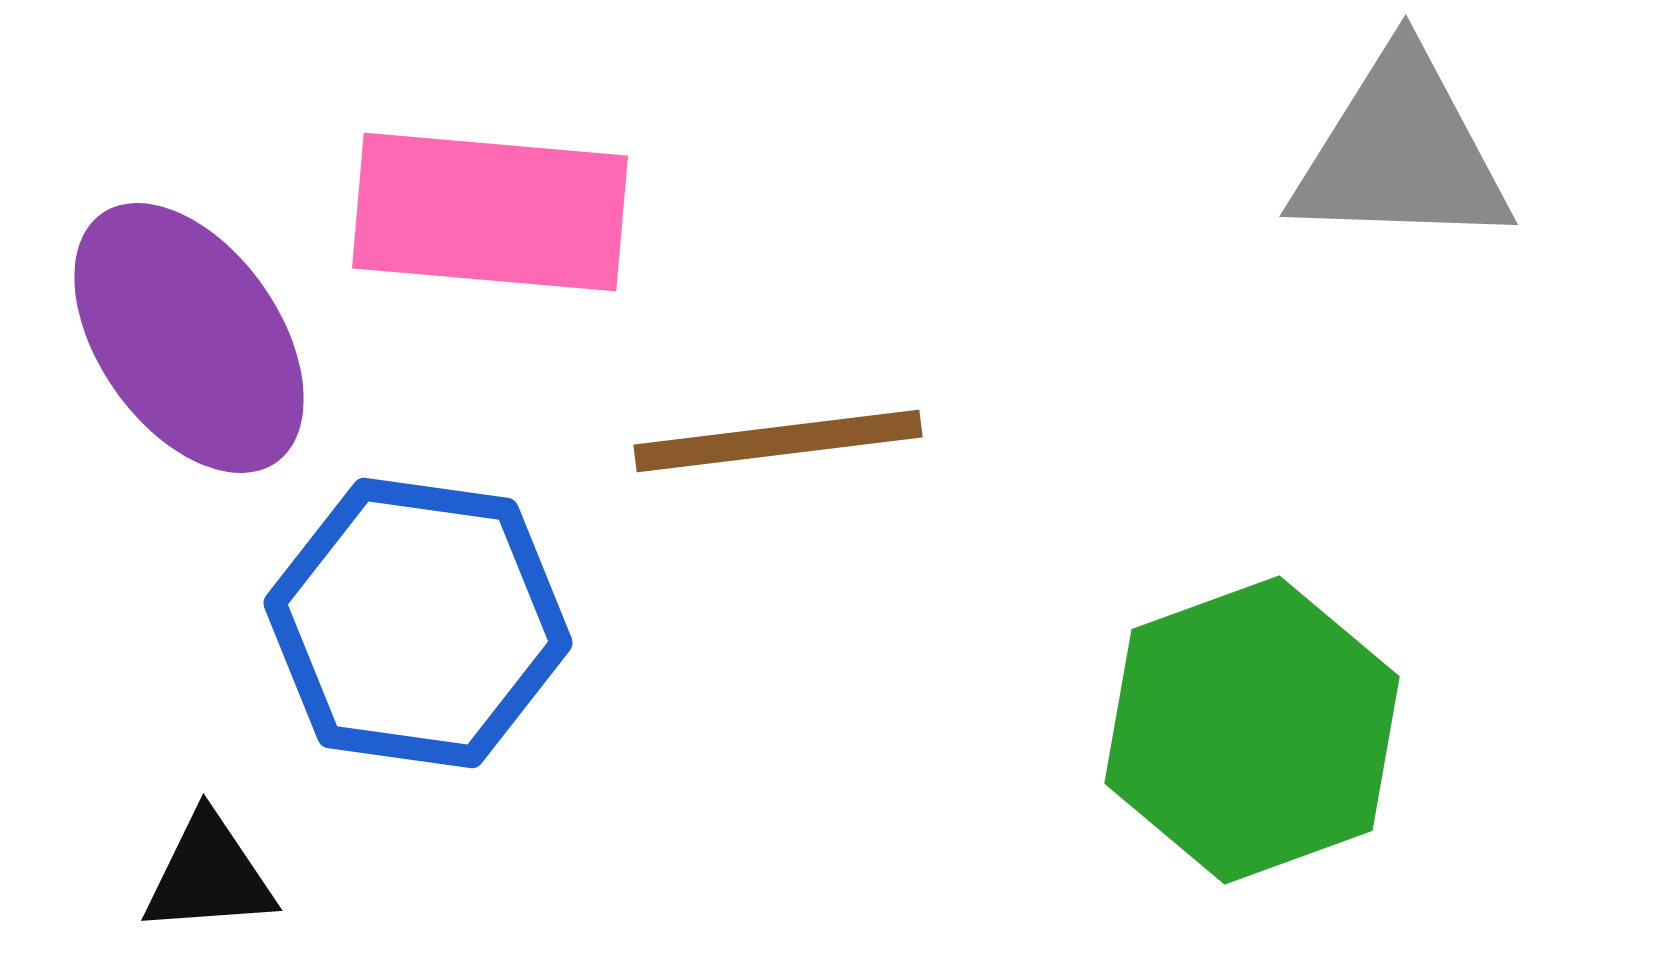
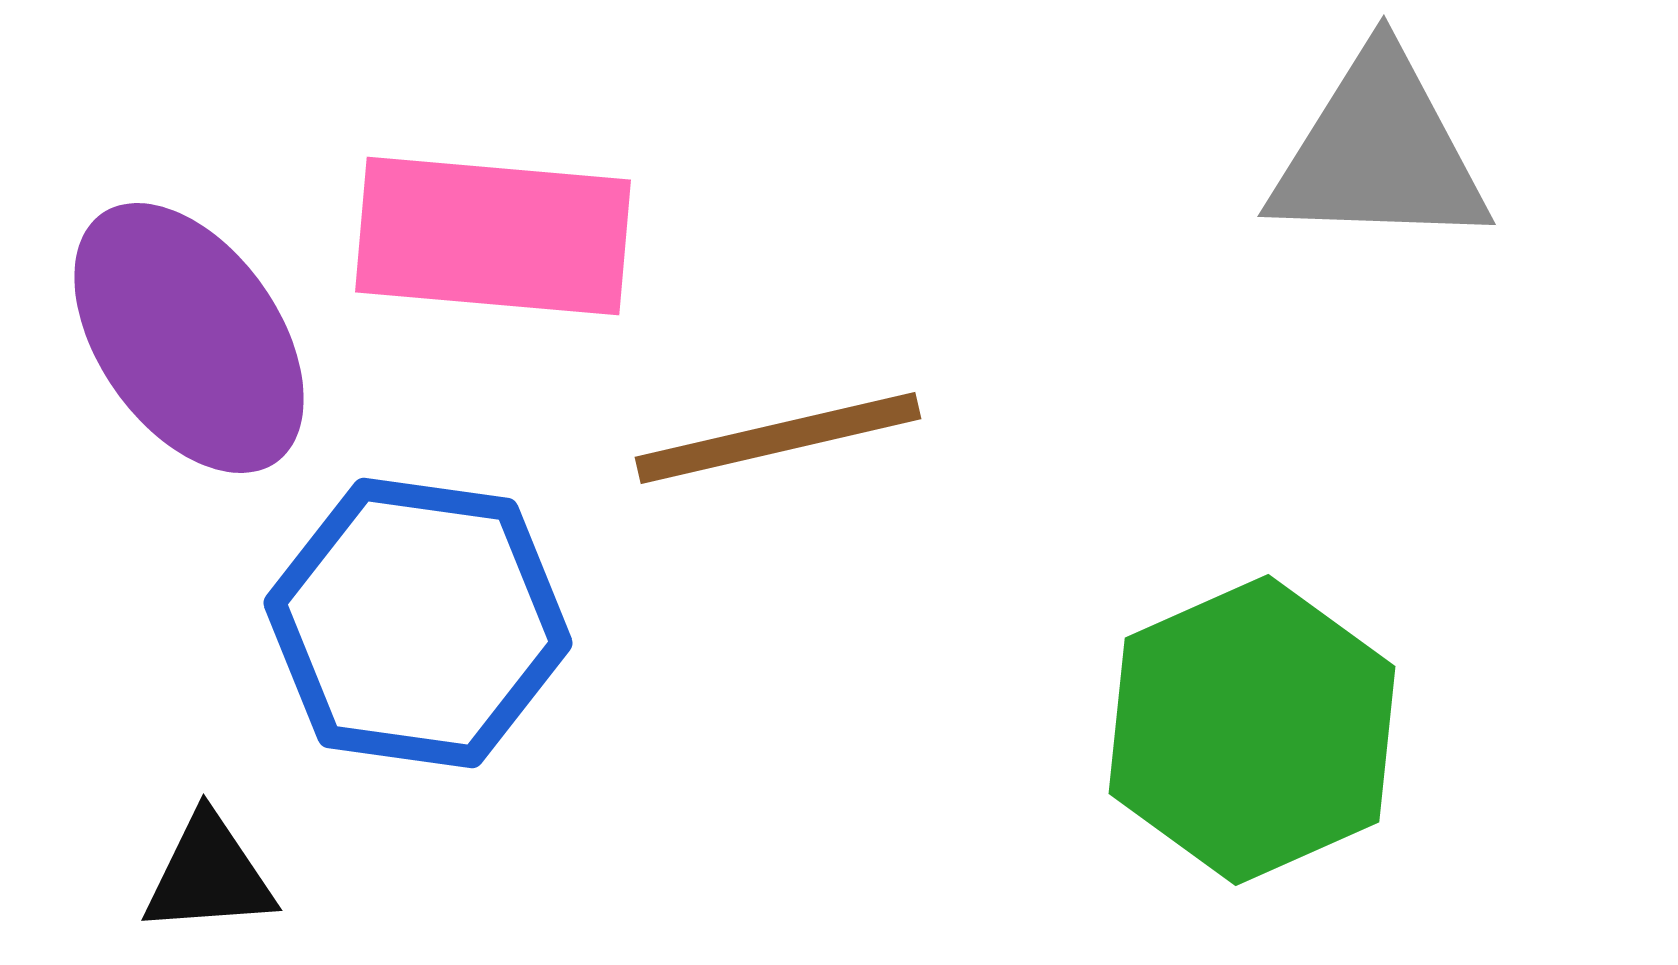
gray triangle: moved 22 px left
pink rectangle: moved 3 px right, 24 px down
brown line: moved 3 px up; rotated 6 degrees counterclockwise
green hexagon: rotated 4 degrees counterclockwise
